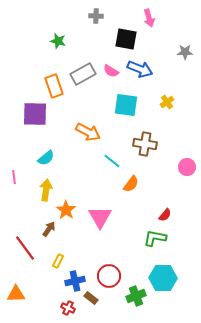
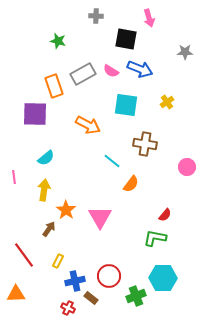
orange arrow: moved 7 px up
yellow arrow: moved 2 px left
red line: moved 1 px left, 7 px down
